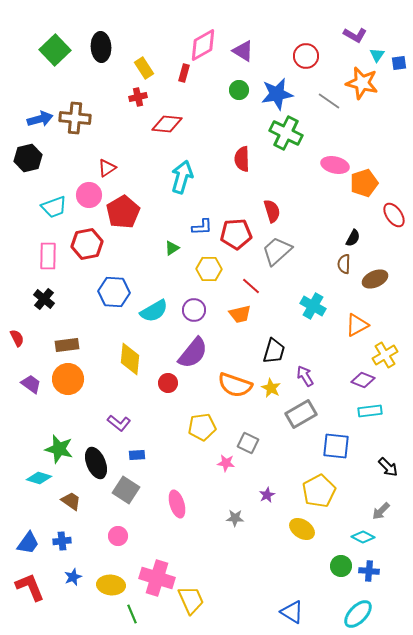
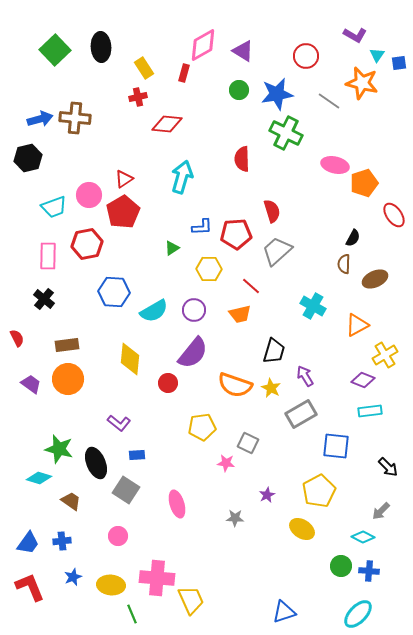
red triangle at (107, 168): moved 17 px right, 11 px down
pink cross at (157, 578): rotated 12 degrees counterclockwise
blue triangle at (292, 612): moved 8 px left; rotated 50 degrees counterclockwise
